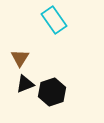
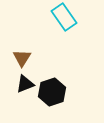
cyan rectangle: moved 10 px right, 3 px up
brown triangle: moved 2 px right
